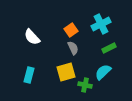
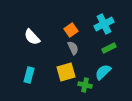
cyan cross: moved 3 px right
